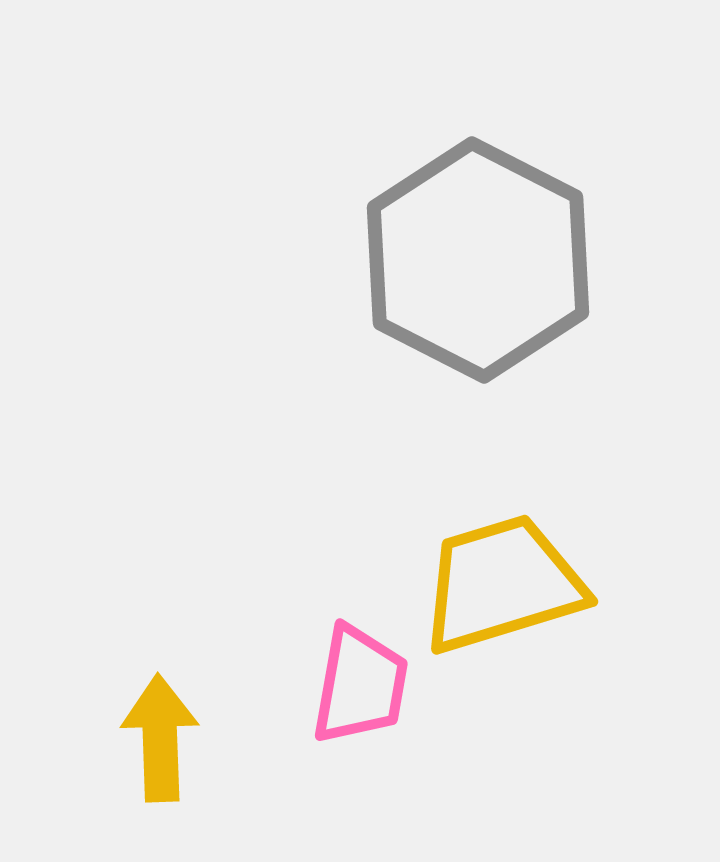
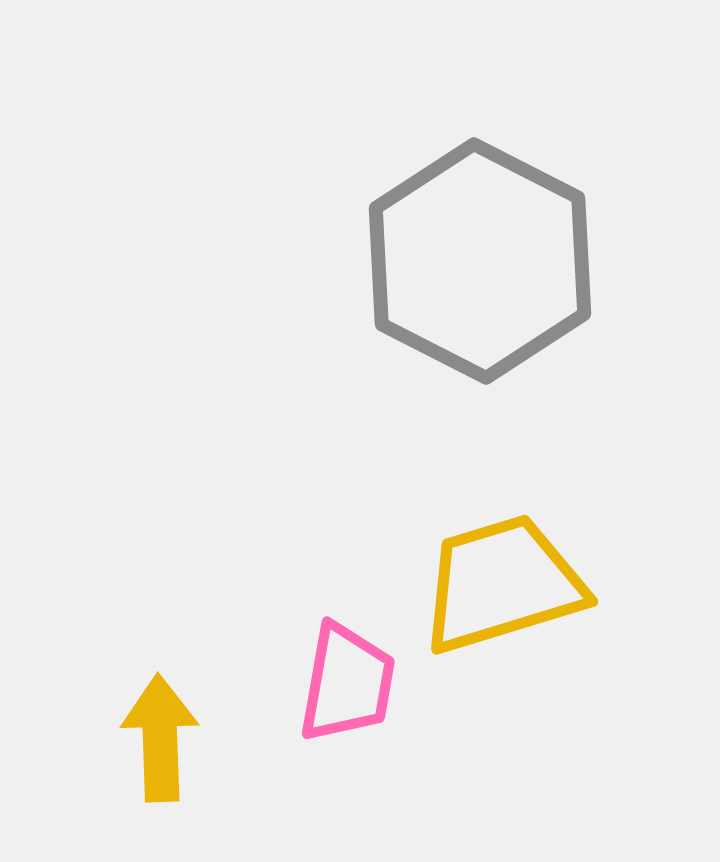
gray hexagon: moved 2 px right, 1 px down
pink trapezoid: moved 13 px left, 2 px up
